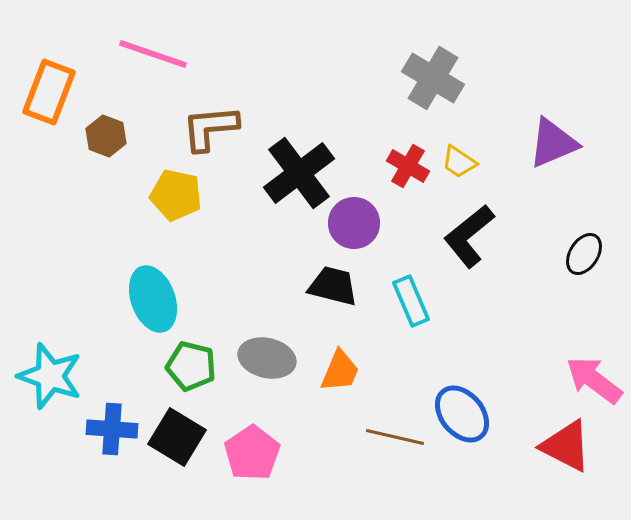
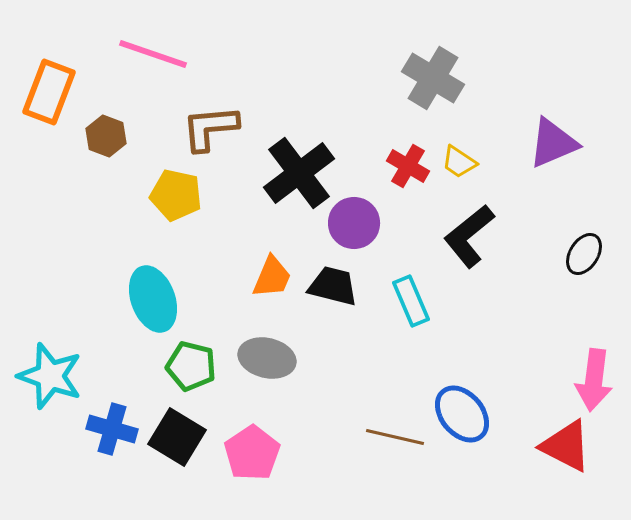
orange trapezoid: moved 68 px left, 94 px up
pink arrow: rotated 120 degrees counterclockwise
blue cross: rotated 12 degrees clockwise
